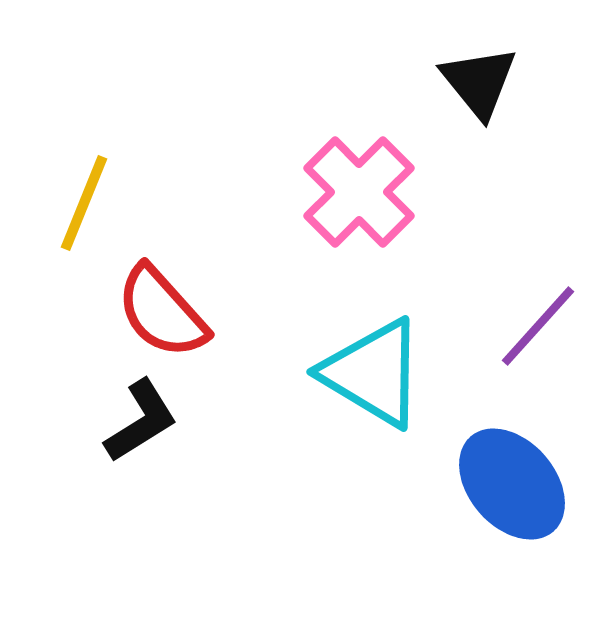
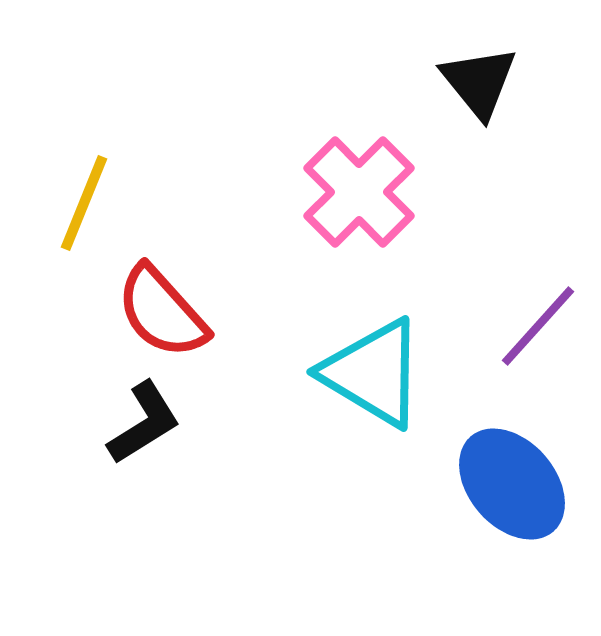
black L-shape: moved 3 px right, 2 px down
